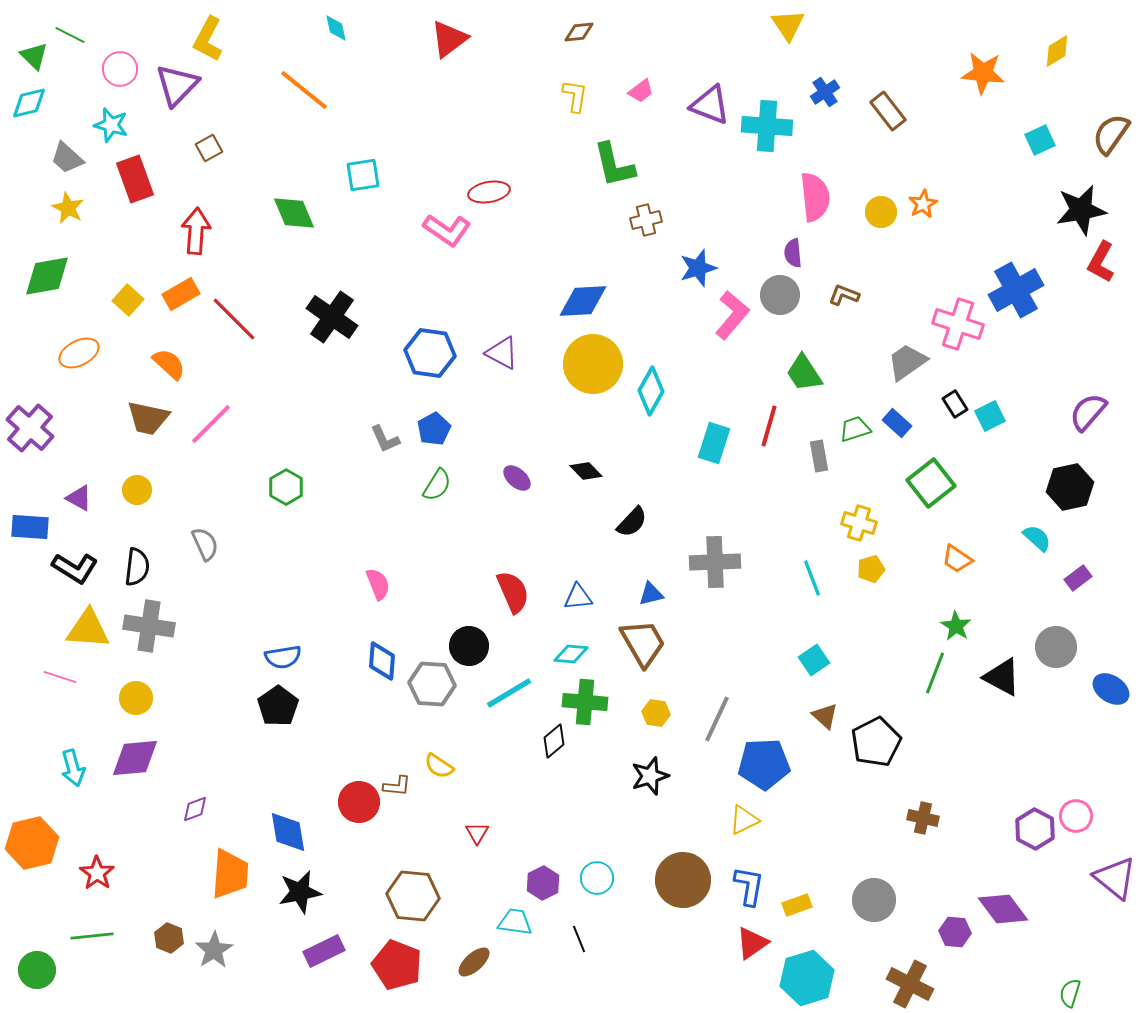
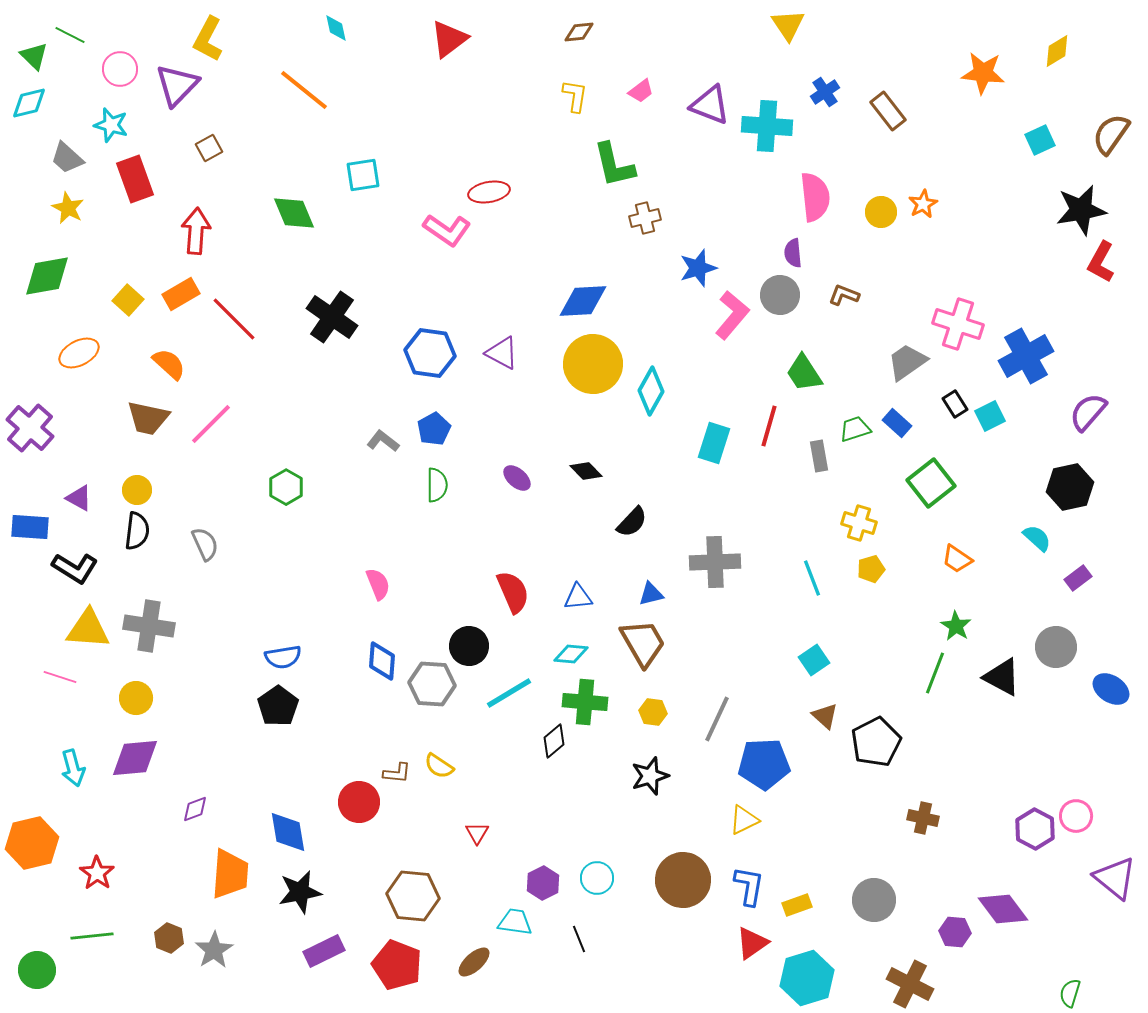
brown cross at (646, 220): moved 1 px left, 2 px up
blue cross at (1016, 290): moved 10 px right, 66 px down
gray L-shape at (385, 439): moved 2 px left, 2 px down; rotated 152 degrees clockwise
green semicircle at (437, 485): rotated 32 degrees counterclockwise
black semicircle at (137, 567): moved 36 px up
yellow hexagon at (656, 713): moved 3 px left, 1 px up
brown L-shape at (397, 786): moved 13 px up
